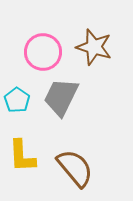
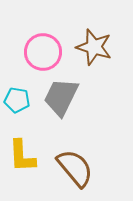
cyan pentagon: rotated 25 degrees counterclockwise
